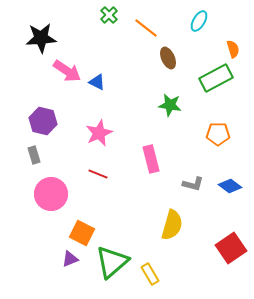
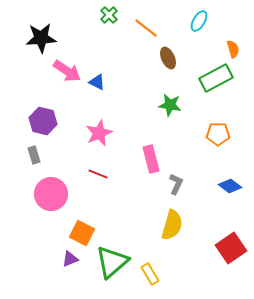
gray L-shape: moved 17 px left; rotated 80 degrees counterclockwise
